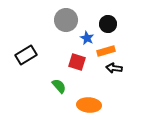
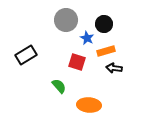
black circle: moved 4 px left
